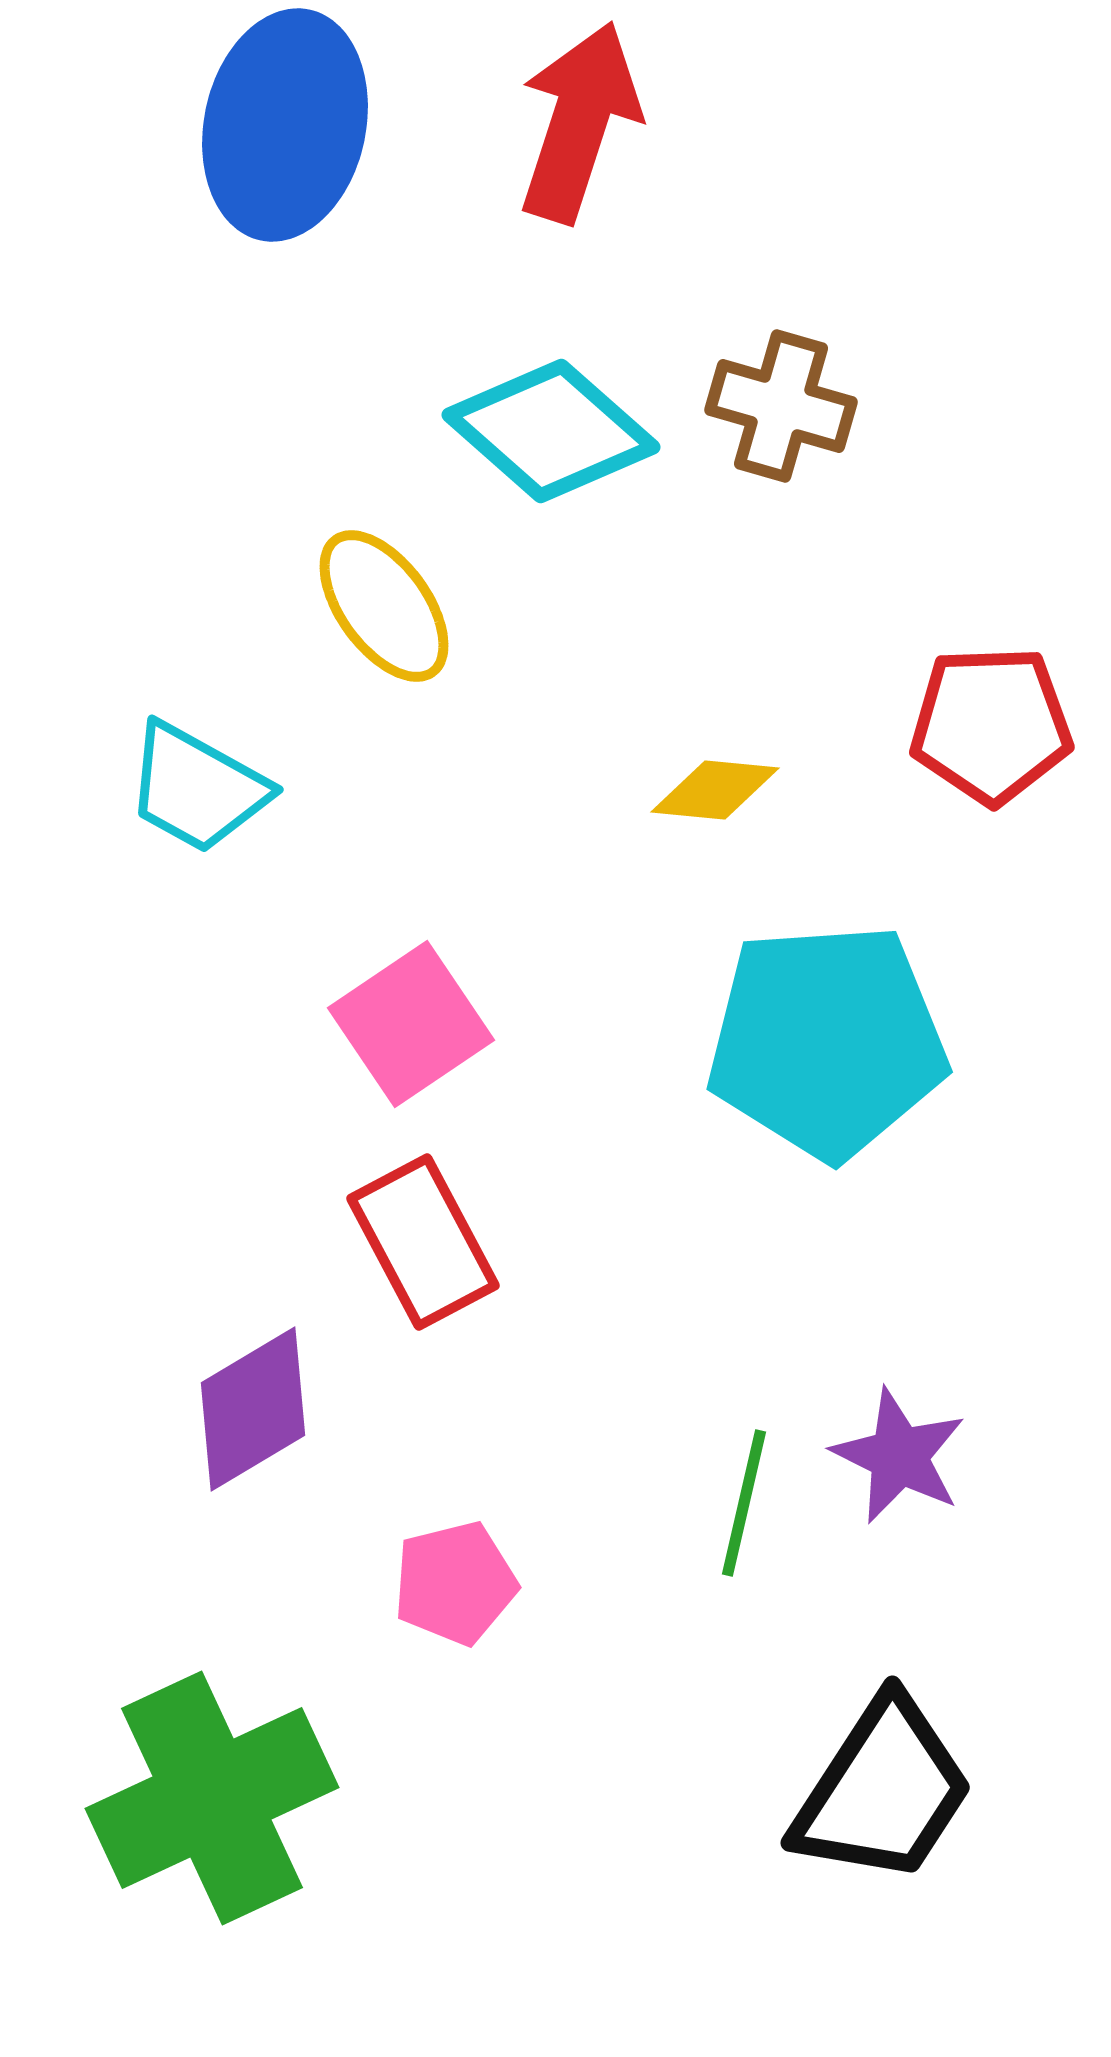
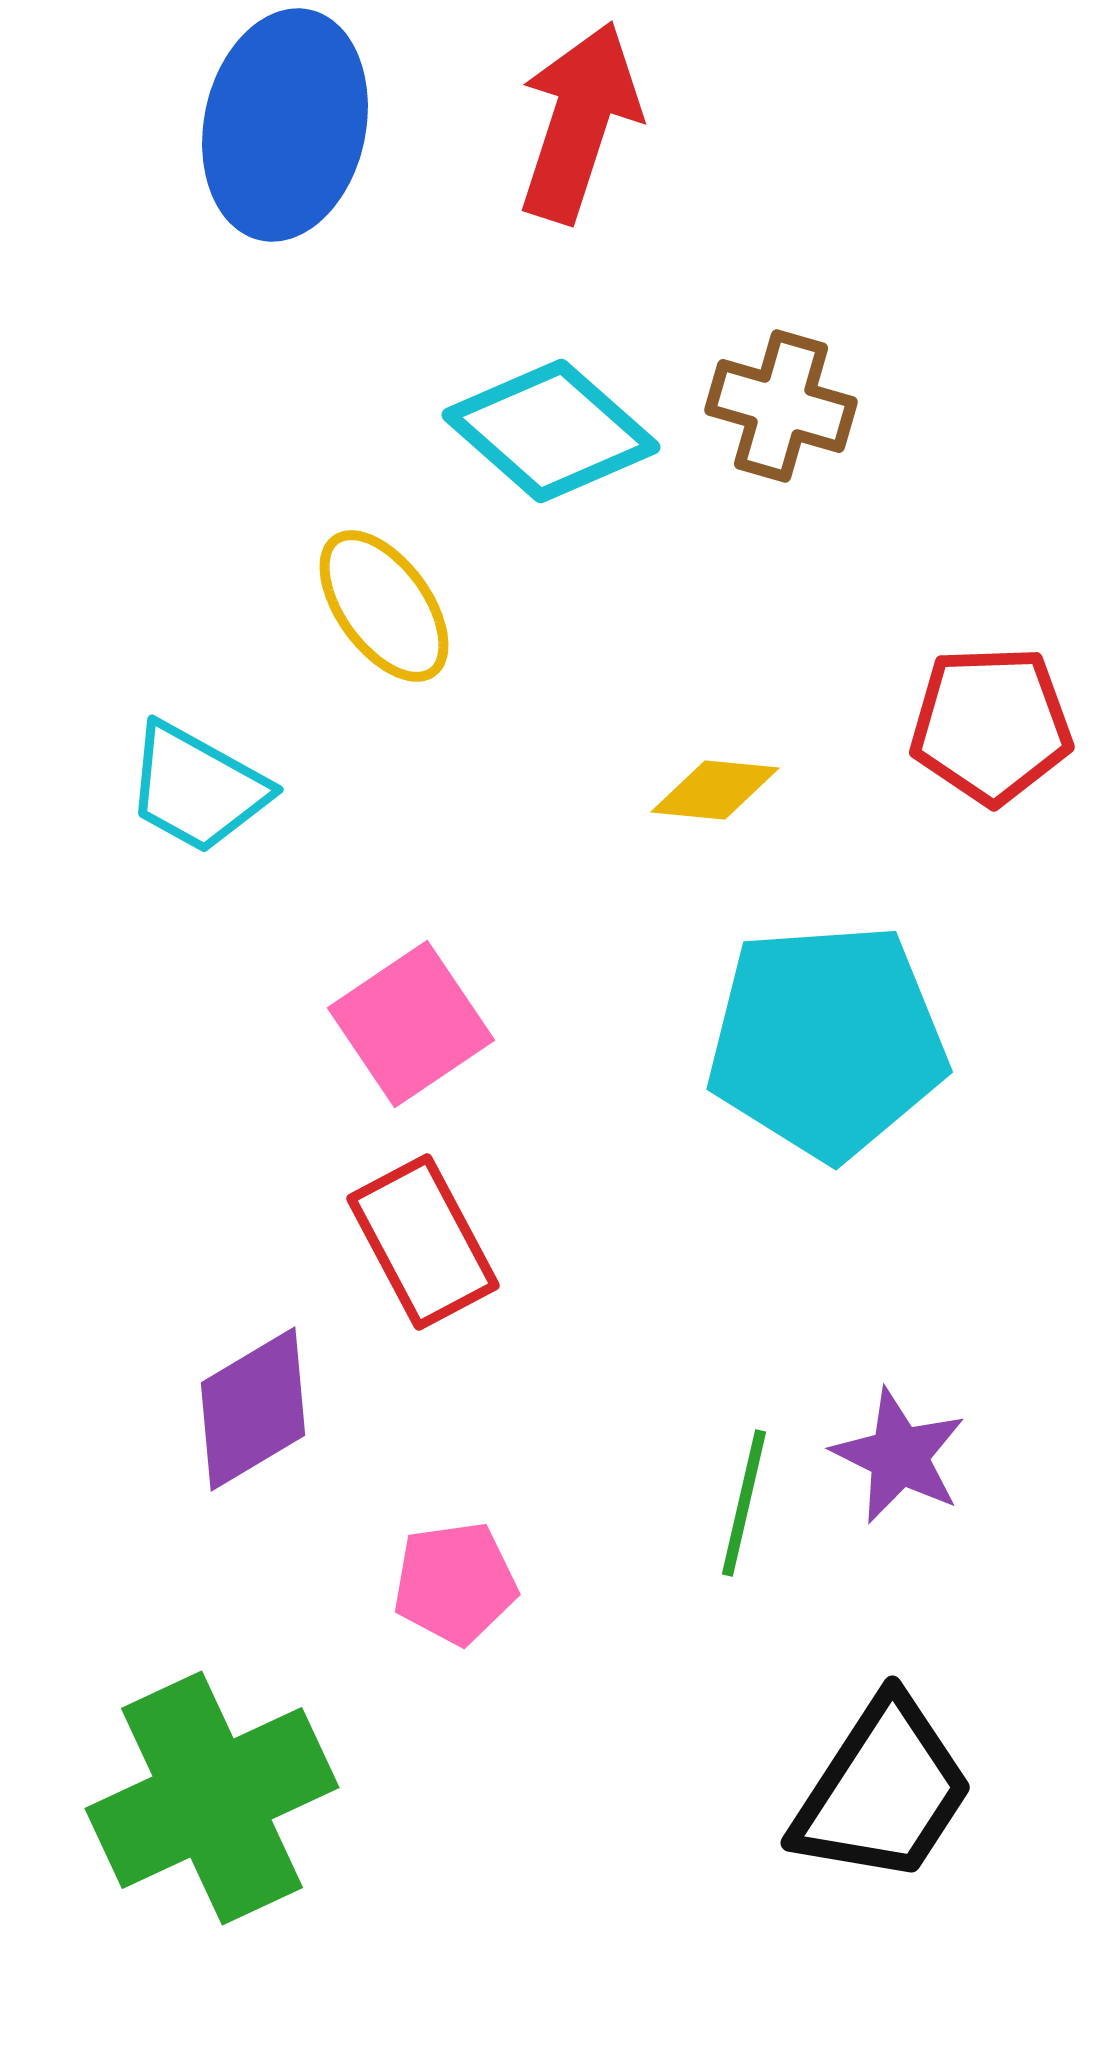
pink pentagon: rotated 6 degrees clockwise
